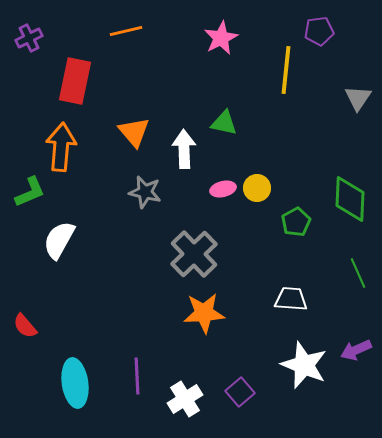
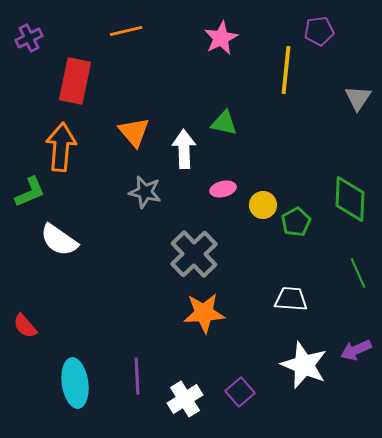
yellow circle: moved 6 px right, 17 px down
white semicircle: rotated 84 degrees counterclockwise
